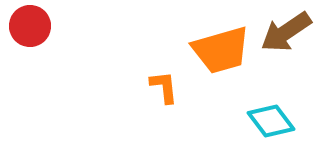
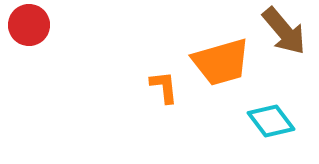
red circle: moved 1 px left, 1 px up
brown arrow: moved 2 px left, 1 px up; rotated 96 degrees counterclockwise
orange trapezoid: moved 12 px down
